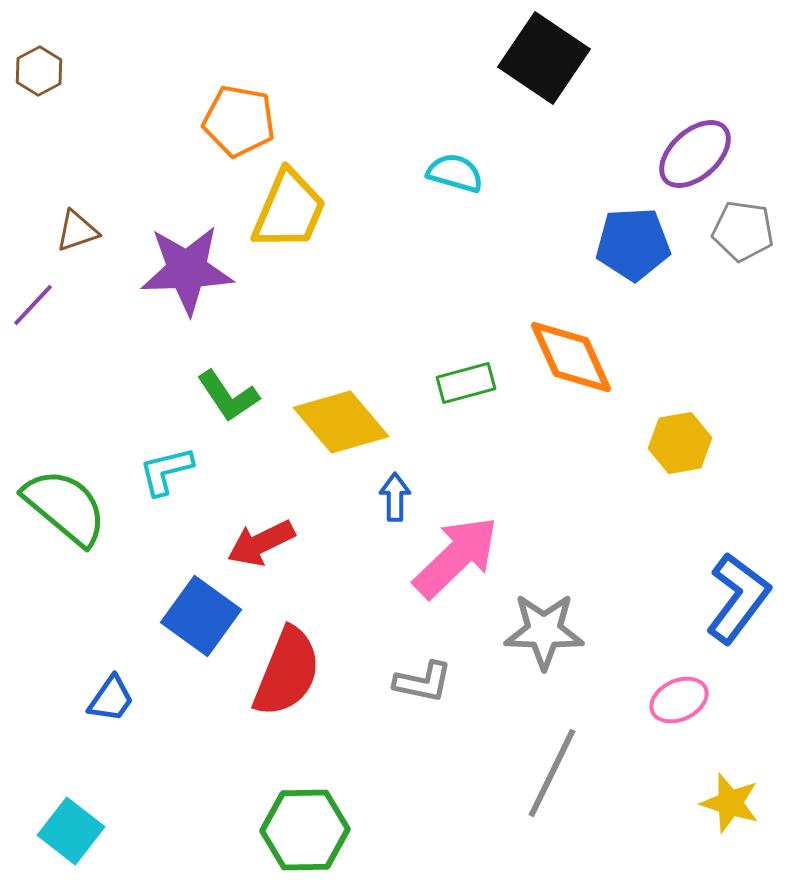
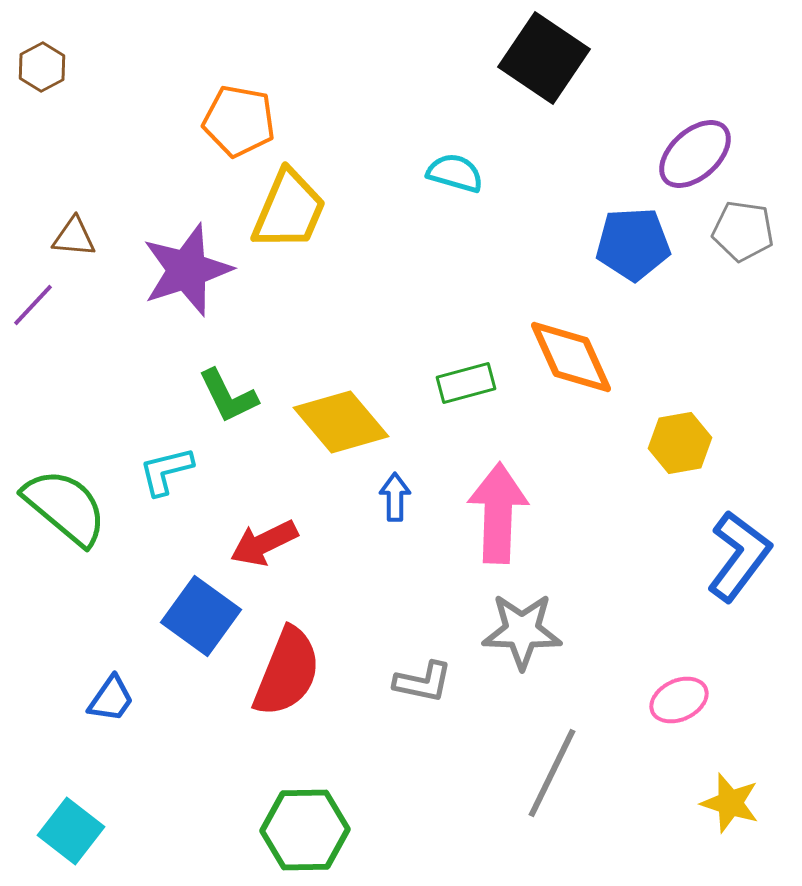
brown hexagon: moved 3 px right, 4 px up
brown triangle: moved 3 px left, 6 px down; rotated 24 degrees clockwise
purple star: rotated 16 degrees counterclockwise
green L-shape: rotated 8 degrees clockwise
red arrow: moved 3 px right
pink arrow: moved 42 px right, 44 px up; rotated 44 degrees counterclockwise
blue L-shape: moved 1 px right, 42 px up
gray star: moved 22 px left
